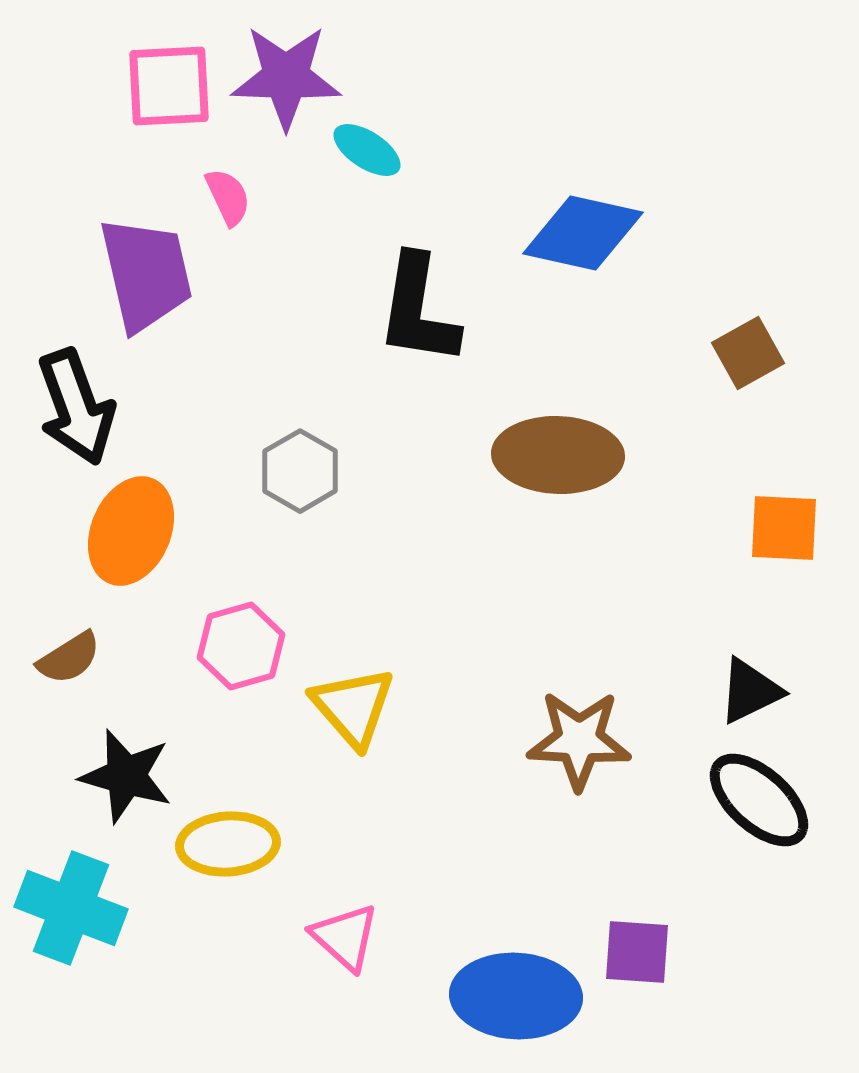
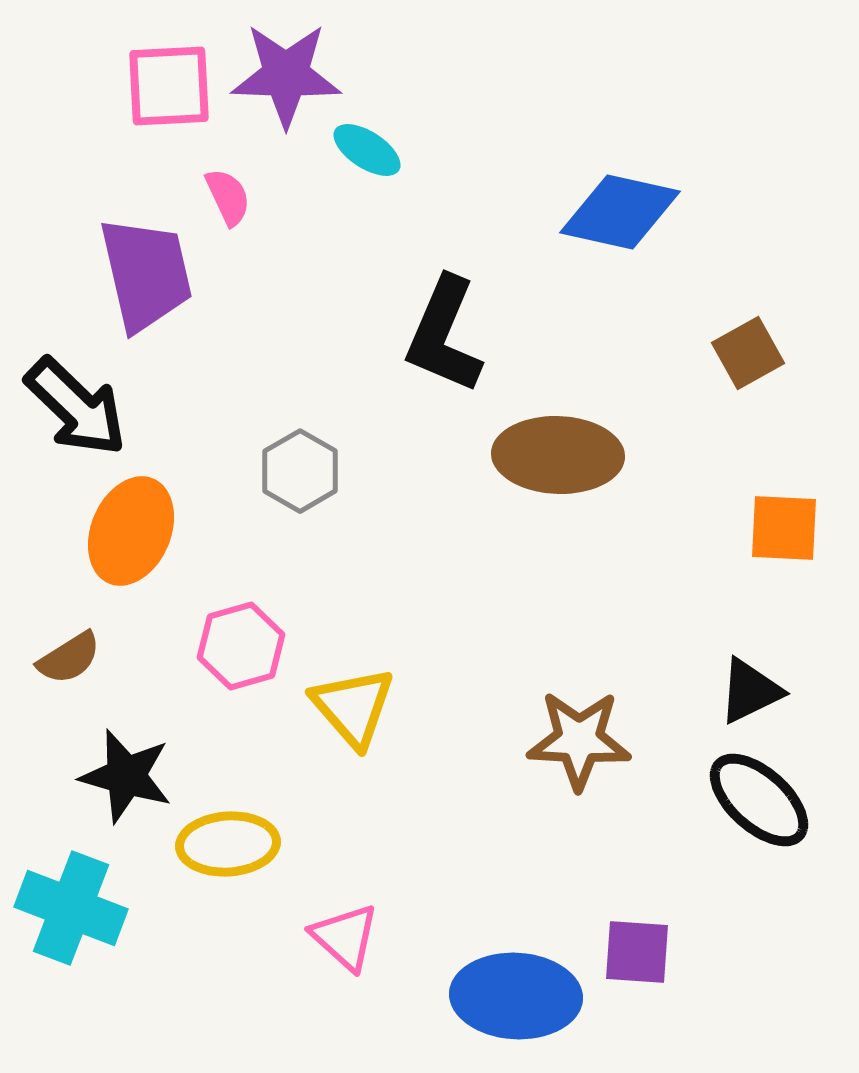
purple star: moved 2 px up
blue diamond: moved 37 px right, 21 px up
black L-shape: moved 26 px right, 25 px down; rotated 14 degrees clockwise
black arrow: rotated 26 degrees counterclockwise
